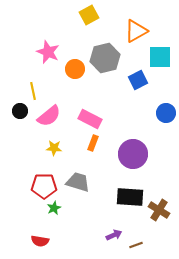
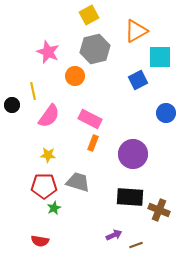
gray hexagon: moved 10 px left, 9 px up
orange circle: moved 7 px down
black circle: moved 8 px left, 6 px up
pink semicircle: rotated 15 degrees counterclockwise
yellow star: moved 6 px left, 7 px down
brown cross: rotated 10 degrees counterclockwise
